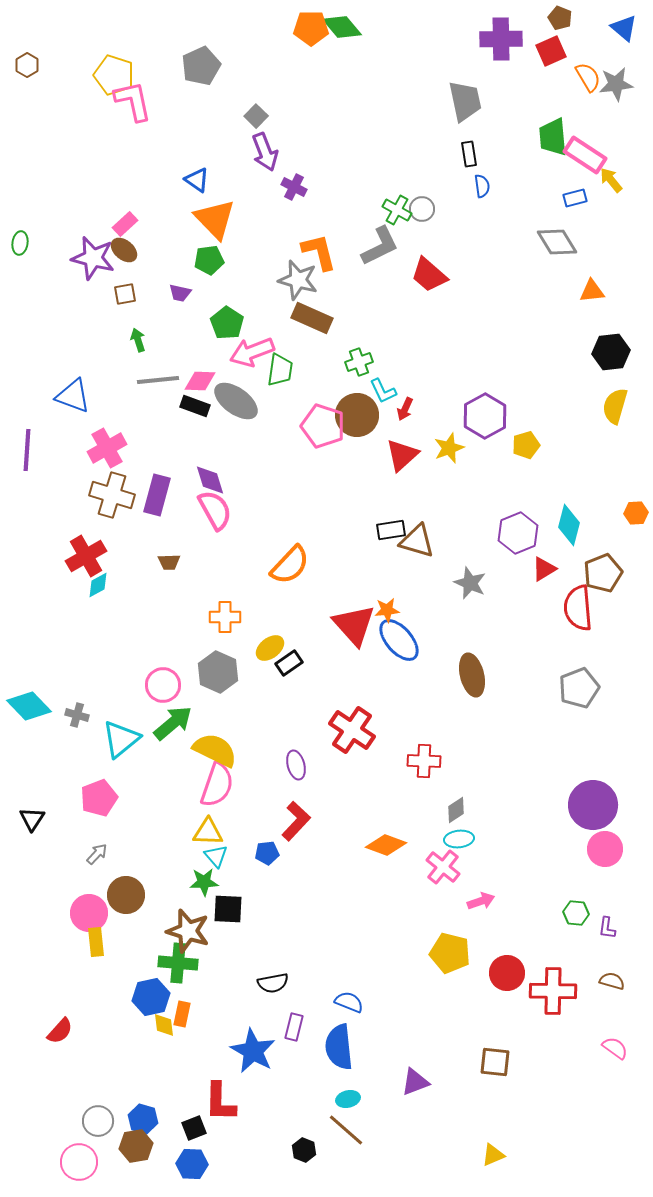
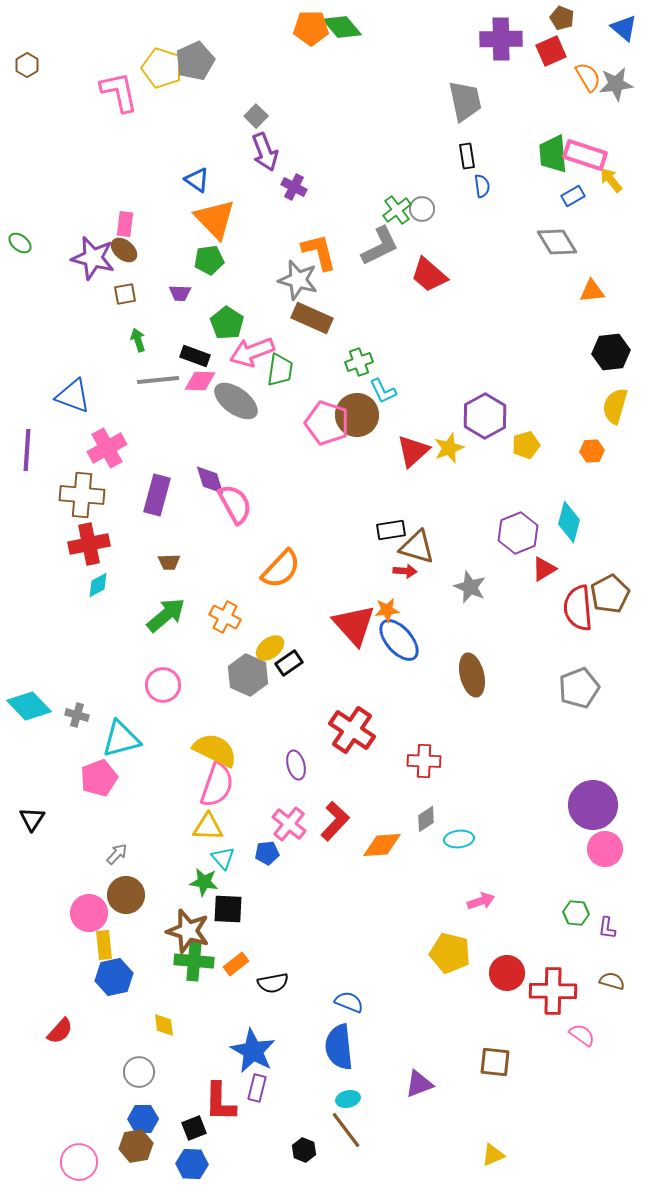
brown pentagon at (560, 18): moved 2 px right
gray pentagon at (201, 66): moved 6 px left, 5 px up
yellow pentagon at (114, 75): moved 48 px right, 7 px up
pink L-shape at (133, 101): moved 14 px left, 9 px up
green trapezoid at (553, 137): moved 17 px down
black rectangle at (469, 154): moved 2 px left, 2 px down
pink rectangle at (585, 155): rotated 15 degrees counterclockwise
blue rectangle at (575, 198): moved 2 px left, 2 px up; rotated 15 degrees counterclockwise
green cross at (397, 210): rotated 24 degrees clockwise
pink rectangle at (125, 224): rotated 40 degrees counterclockwise
green ellipse at (20, 243): rotated 60 degrees counterclockwise
purple trapezoid at (180, 293): rotated 10 degrees counterclockwise
black rectangle at (195, 406): moved 50 px up
red arrow at (405, 409): moved 162 px down; rotated 110 degrees counterclockwise
pink pentagon at (323, 426): moved 4 px right, 3 px up
red triangle at (402, 455): moved 11 px right, 4 px up
brown cross at (112, 495): moved 30 px left; rotated 12 degrees counterclockwise
pink semicircle at (215, 510): moved 20 px right, 6 px up
orange hexagon at (636, 513): moved 44 px left, 62 px up
cyan diamond at (569, 525): moved 3 px up
brown triangle at (417, 541): moved 6 px down
red cross at (86, 556): moved 3 px right, 12 px up; rotated 18 degrees clockwise
orange semicircle at (290, 565): moved 9 px left, 4 px down
brown pentagon at (603, 573): moved 7 px right, 21 px down; rotated 6 degrees counterclockwise
gray star at (470, 583): moved 4 px down
orange cross at (225, 617): rotated 28 degrees clockwise
gray hexagon at (218, 672): moved 30 px right, 3 px down
green arrow at (173, 723): moved 7 px left, 108 px up
cyan triangle at (121, 739): rotated 24 degrees clockwise
pink pentagon at (99, 798): moved 20 px up
gray diamond at (456, 810): moved 30 px left, 9 px down
red L-shape at (296, 821): moved 39 px right
yellow triangle at (208, 832): moved 5 px up
orange diamond at (386, 845): moved 4 px left; rotated 24 degrees counterclockwise
gray arrow at (97, 854): moved 20 px right
cyan triangle at (216, 856): moved 7 px right, 2 px down
pink cross at (443, 867): moved 154 px left, 43 px up
green star at (204, 882): rotated 12 degrees clockwise
yellow rectangle at (96, 942): moved 8 px right, 3 px down
green cross at (178, 963): moved 16 px right, 2 px up
blue hexagon at (151, 997): moved 37 px left, 20 px up
orange rectangle at (182, 1014): moved 54 px right, 50 px up; rotated 40 degrees clockwise
purple rectangle at (294, 1027): moved 37 px left, 61 px down
pink semicircle at (615, 1048): moved 33 px left, 13 px up
purple triangle at (415, 1082): moved 4 px right, 2 px down
blue hexagon at (143, 1119): rotated 16 degrees counterclockwise
gray circle at (98, 1121): moved 41 px right, 49 px up
brown line at (346, 1130): rotated 12 degrees clockwise
